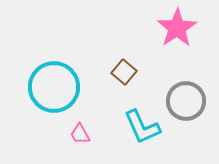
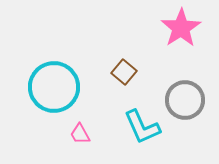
pink star: moved 4 px right
gray circle: moved 1 px left, 1 px up
